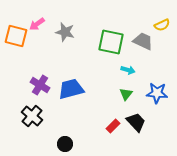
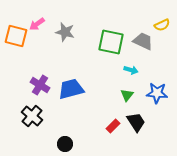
cyan arrow: moved 3 px right
green triangle: moved 1 px right, 1 px down
black trapezoid: rotated 10 degrees clockwise
